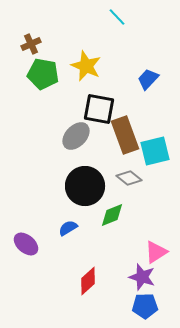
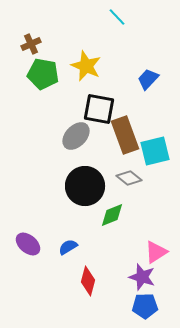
blue semicircle: moved 19 px down
purple ellipse: moved 2 px right
red diamond: rotated 32 degrees counterclockwise
